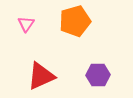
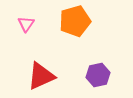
purple hexagon: rotated 10 degrees counterclockwise
